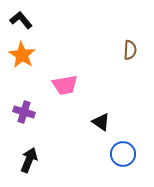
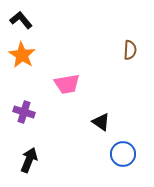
pink trapezoid: moved 2 px right, 1 px up
